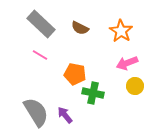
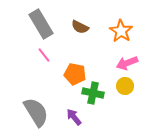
gray rectangle: rotated 16 degrees clockwise
brown semicircle: moved 1 px up
pink line: moved 4 px right; rotated 21 degrees clockwise
yellow circle: moved 10 px left
purple arrow: moved 9 px right, 2 px down
